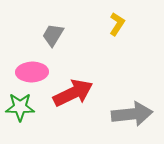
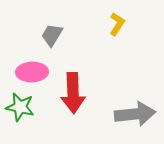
gray trapezoid: moved 1 px left
red arrow: rotated 114 degrees clockwise
green star: rotated 12 degrees clockwise
gray arrow: moved 3 px right
